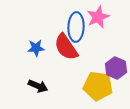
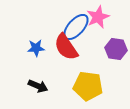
blue ellipse: rotated 40 degrees clockwise
purple hexagon: moved 19 px up; rotated 15 degrees counterclockwise
yellow pentagon: moved 10 px left
